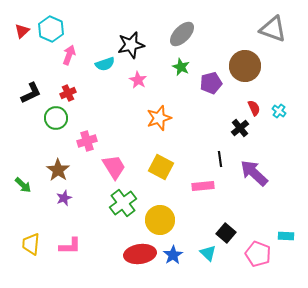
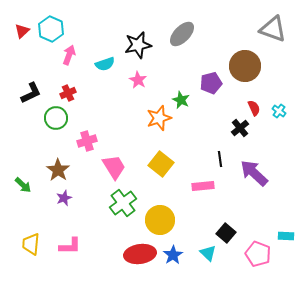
black star: moved 7 px right
green star: moved 33 px down
yellow square: moved 3 px up; rotated 10 degrees clockwise
